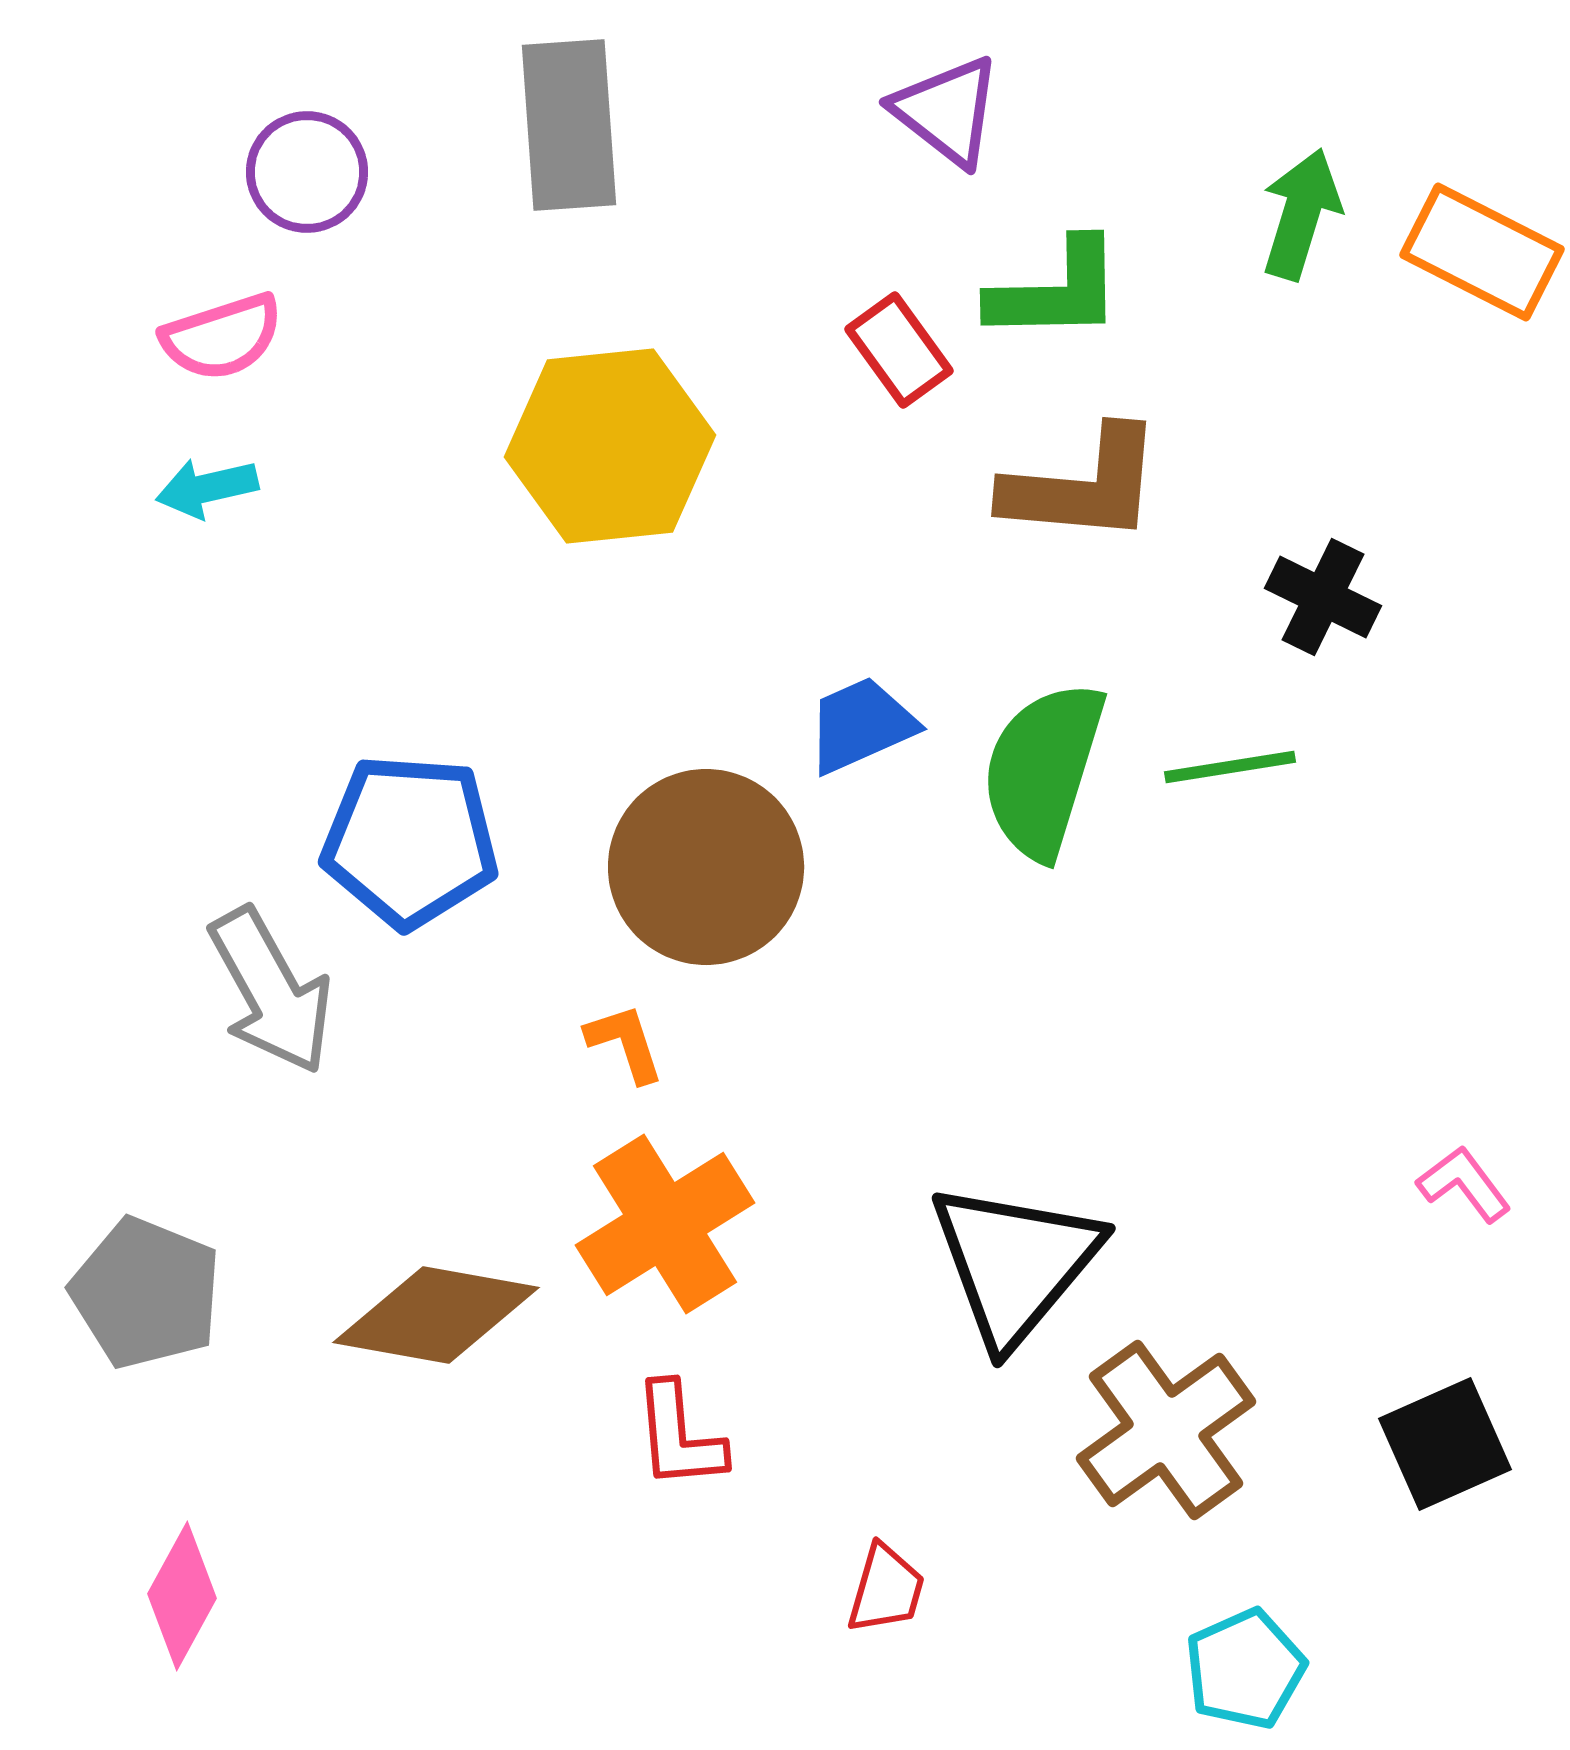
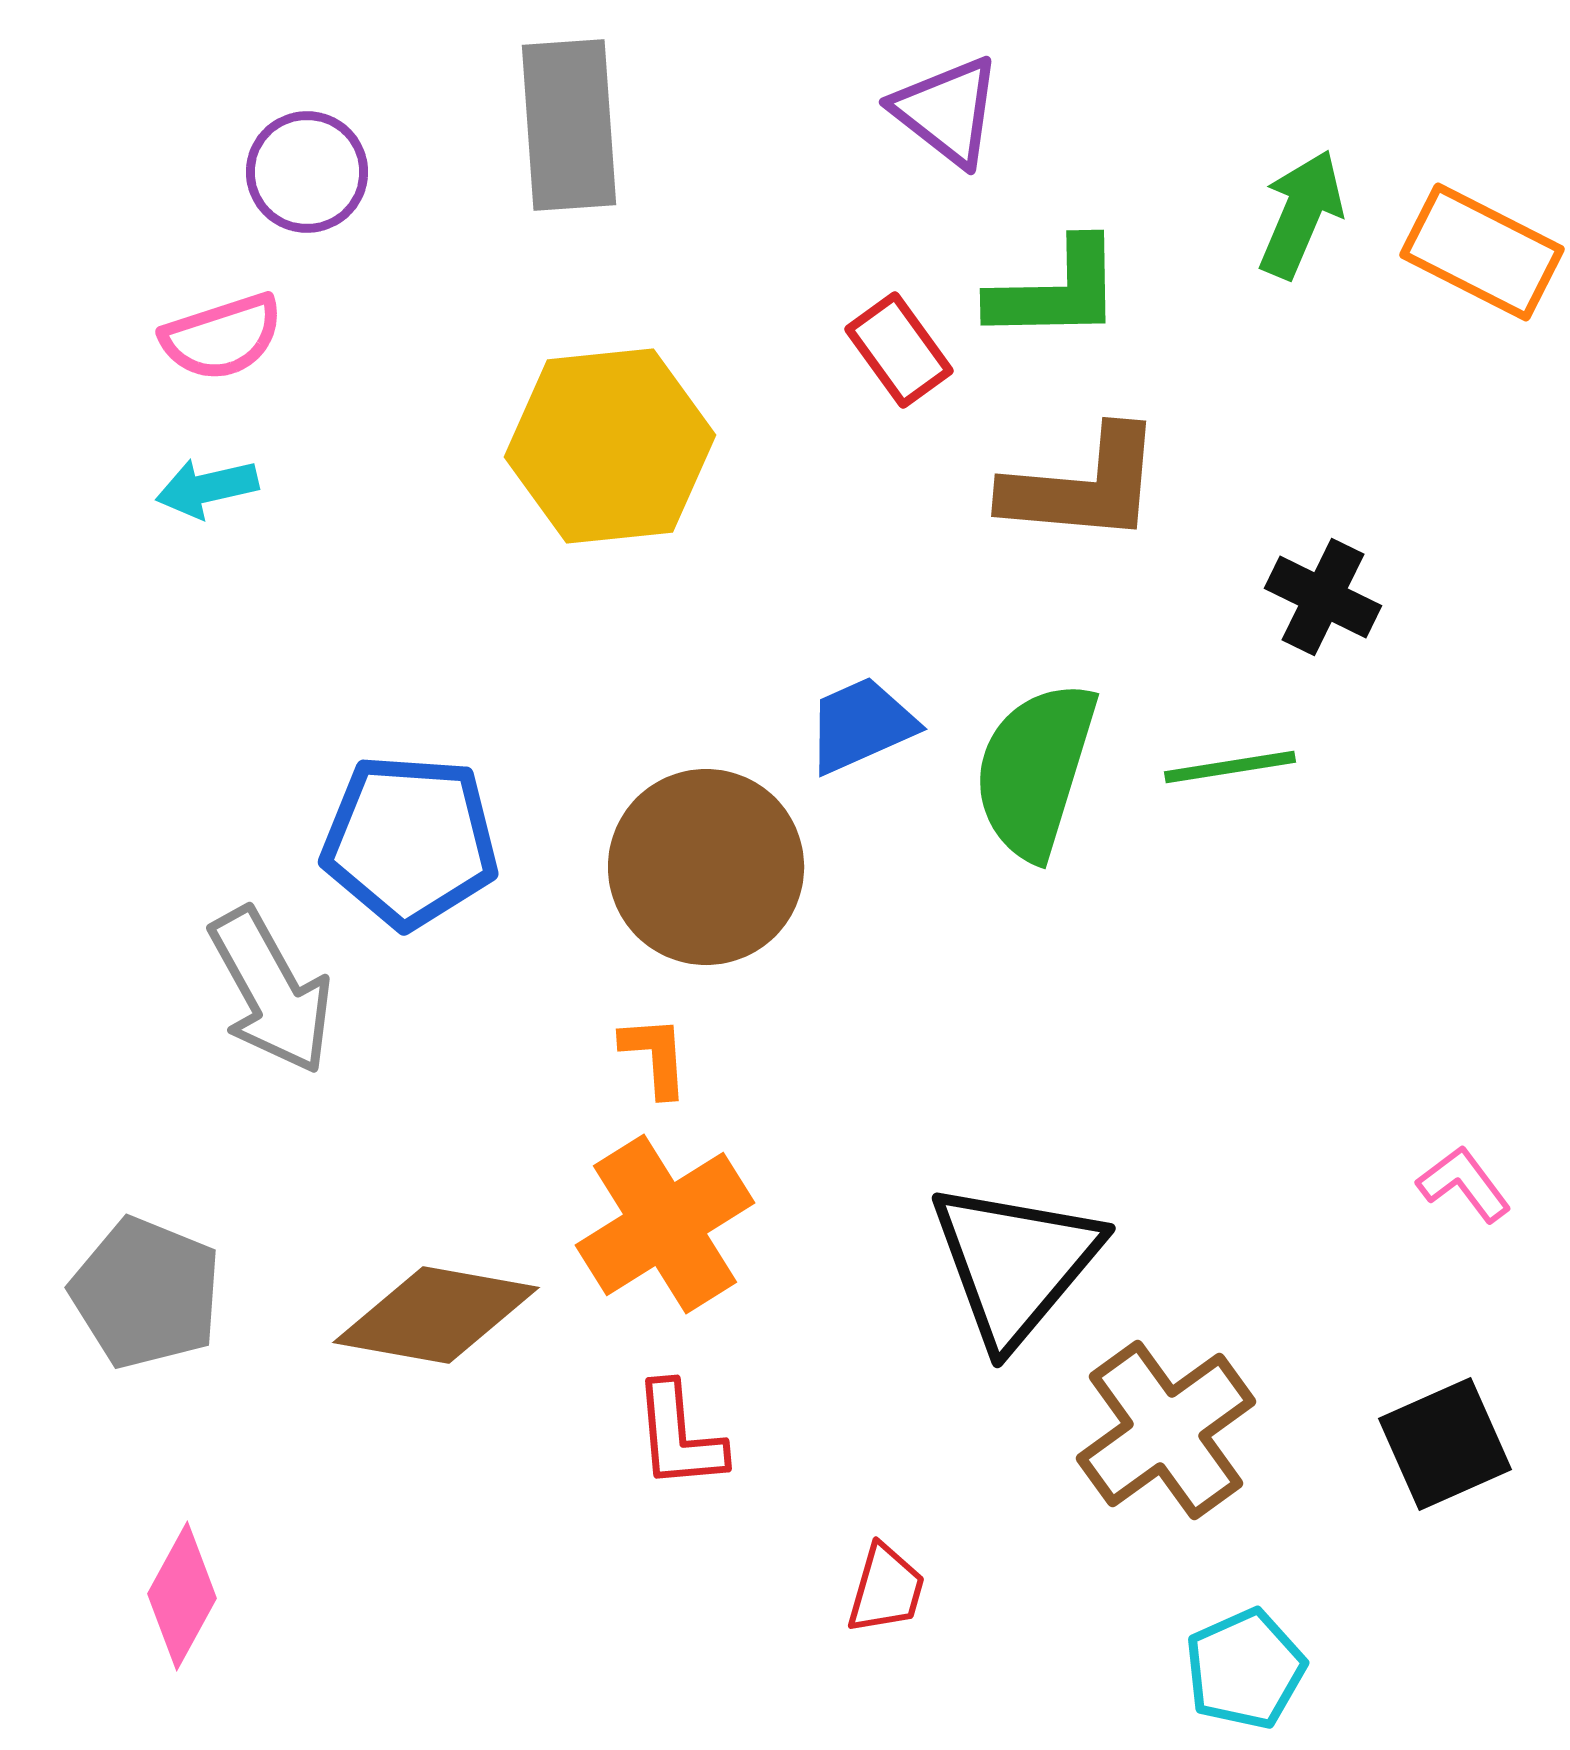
green arrow: rotated 6 degrees clockwise
green semicircle: moved 8 px left
orange L-shape: moved 30 px right, 13 px down; rotated 14 degrees clockwise
